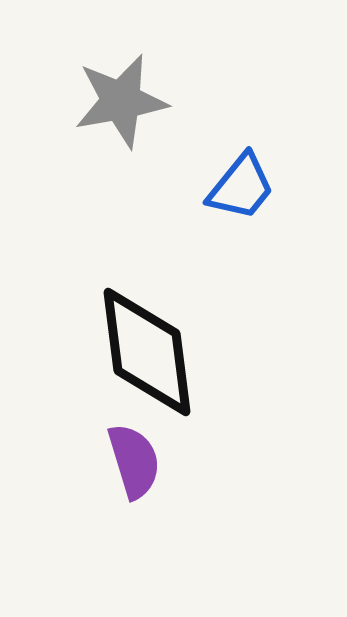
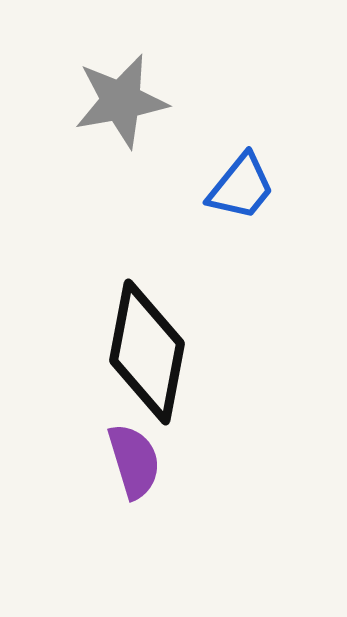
black diamond: rotated 18 degrees clockwise
